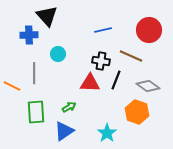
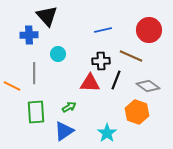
black cross: rotated 12 degrees counterclockwise
